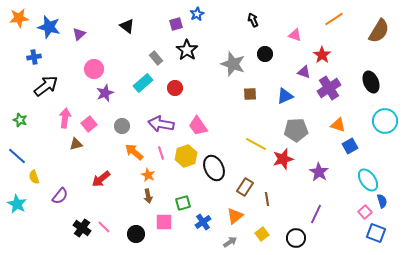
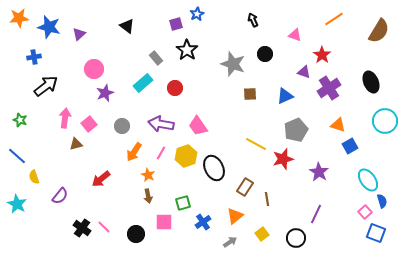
gray pentagon at (296, 130): rotated 20 degrees counterclockwise
orange arrow at (134, 152): rotated 96 degrees counterclockwise
pink line at (161, 153): rotated 48 degrees clockwise
